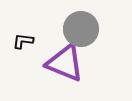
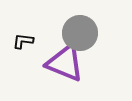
gray circle: moved 1 px left, 4 px down
